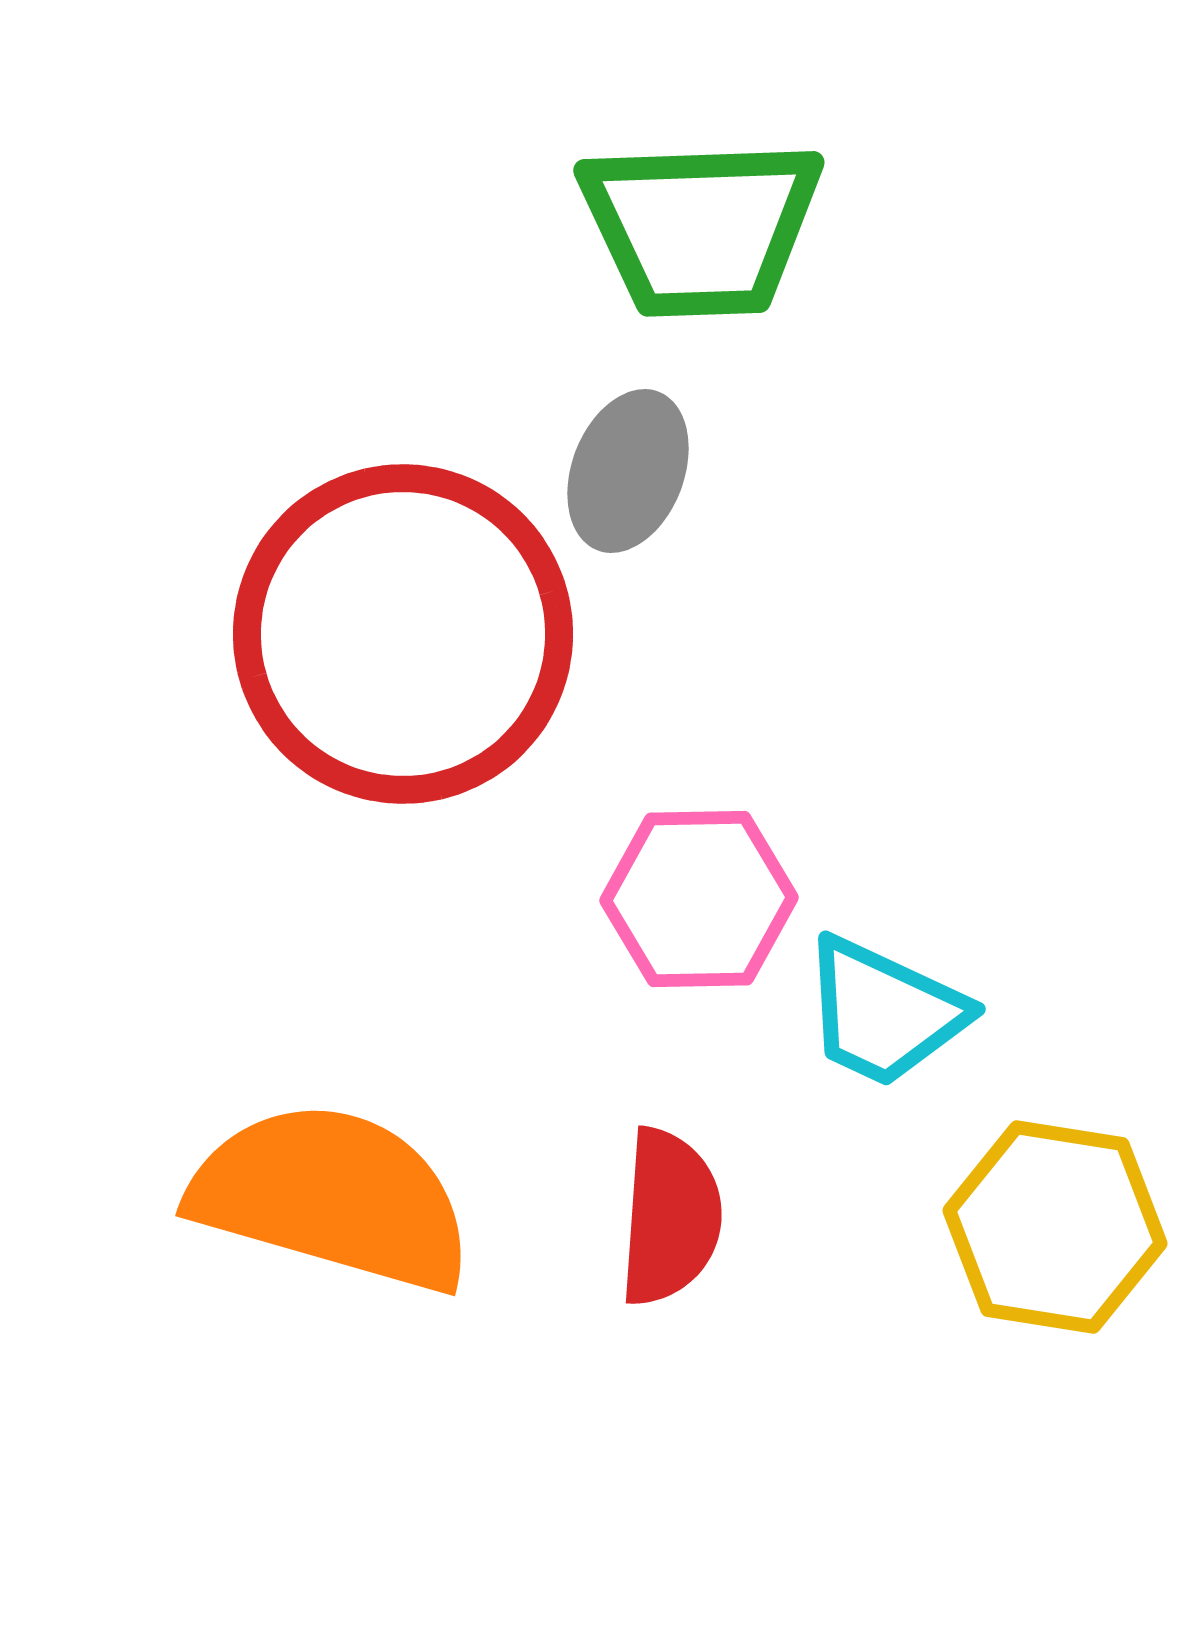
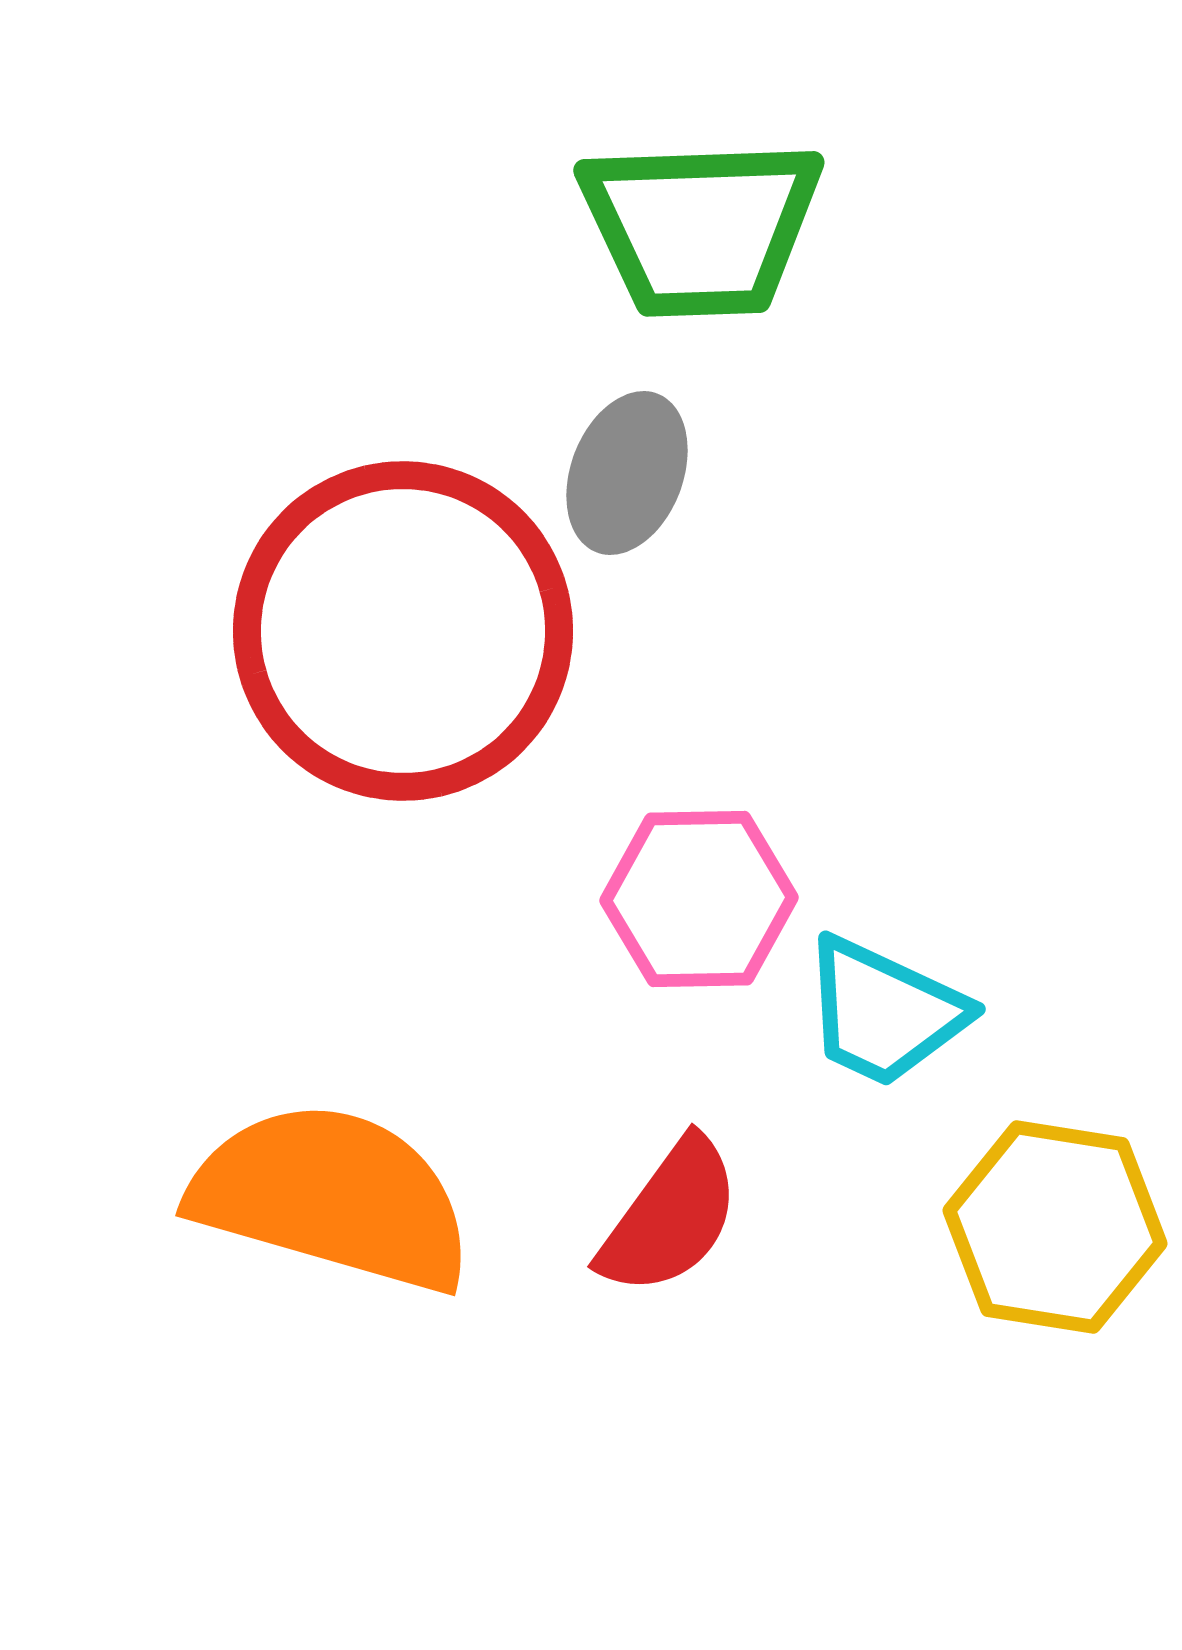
gray ellipse: moved 1 px left, 2 px down
red circle: moved 3 px up
red semicircle: rotated 32 degrees clockwise
